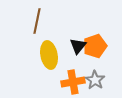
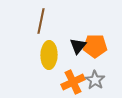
brown line: moved 4 px right
orange pentagon: rotated 20 degrees clockwise
yellow ellipse: rotated 12 degrees clockwise
orange cross: rotated 15 degrees counterclockwise
